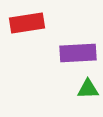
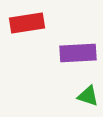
green triangle: moved 7 px down; rotated 20 degrees clockwise
